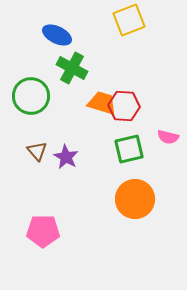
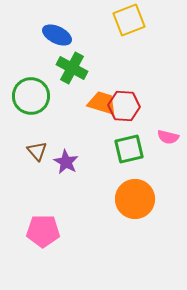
purple star: moved 5 px down
